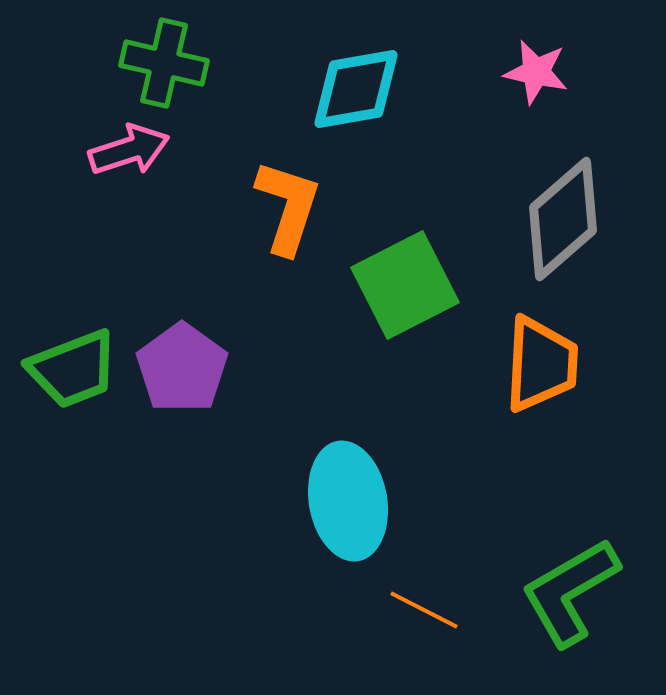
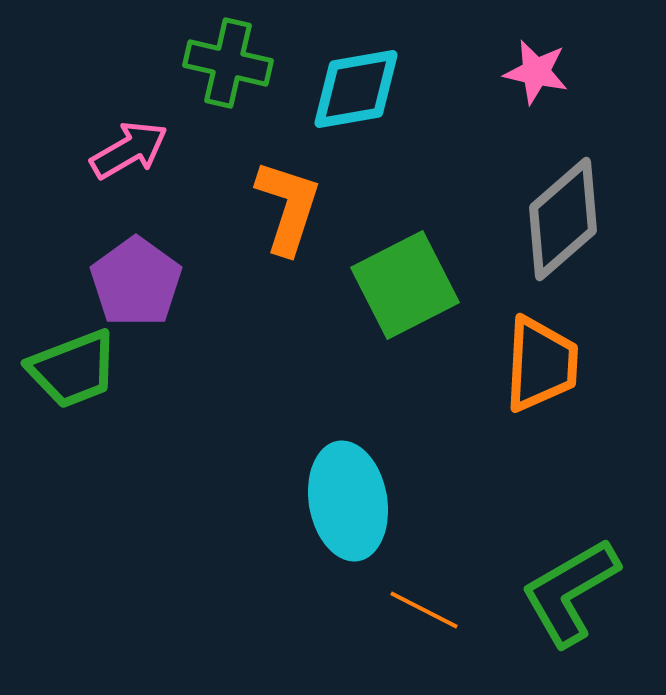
green cross: moved 64 px right
pink arrow: rotated 12 degrees counterclockwise
purple pentagon: moved 46 px left, 86 px up
